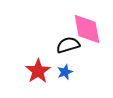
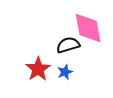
pink diamond: moved 1 px right, 1 px up
red star: moved 2 px up
